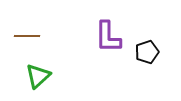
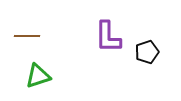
green triangle: rotated 24 degrees clockwise
